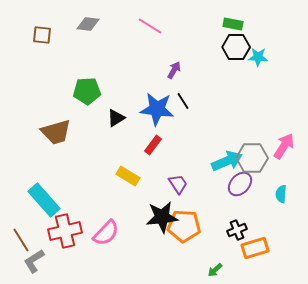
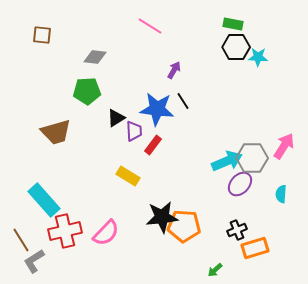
gray diamond: moved 7 px right, 33 px down
purple trapezoid: moved 44 px left, 53 px up; rotated 30 degrees clockwise
